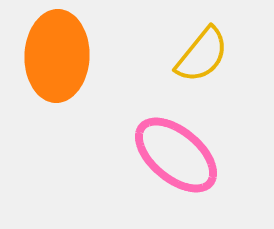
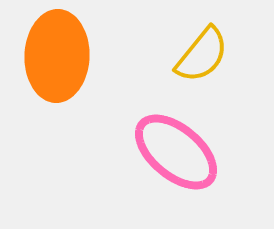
pink ellipse: moved 3 px up
